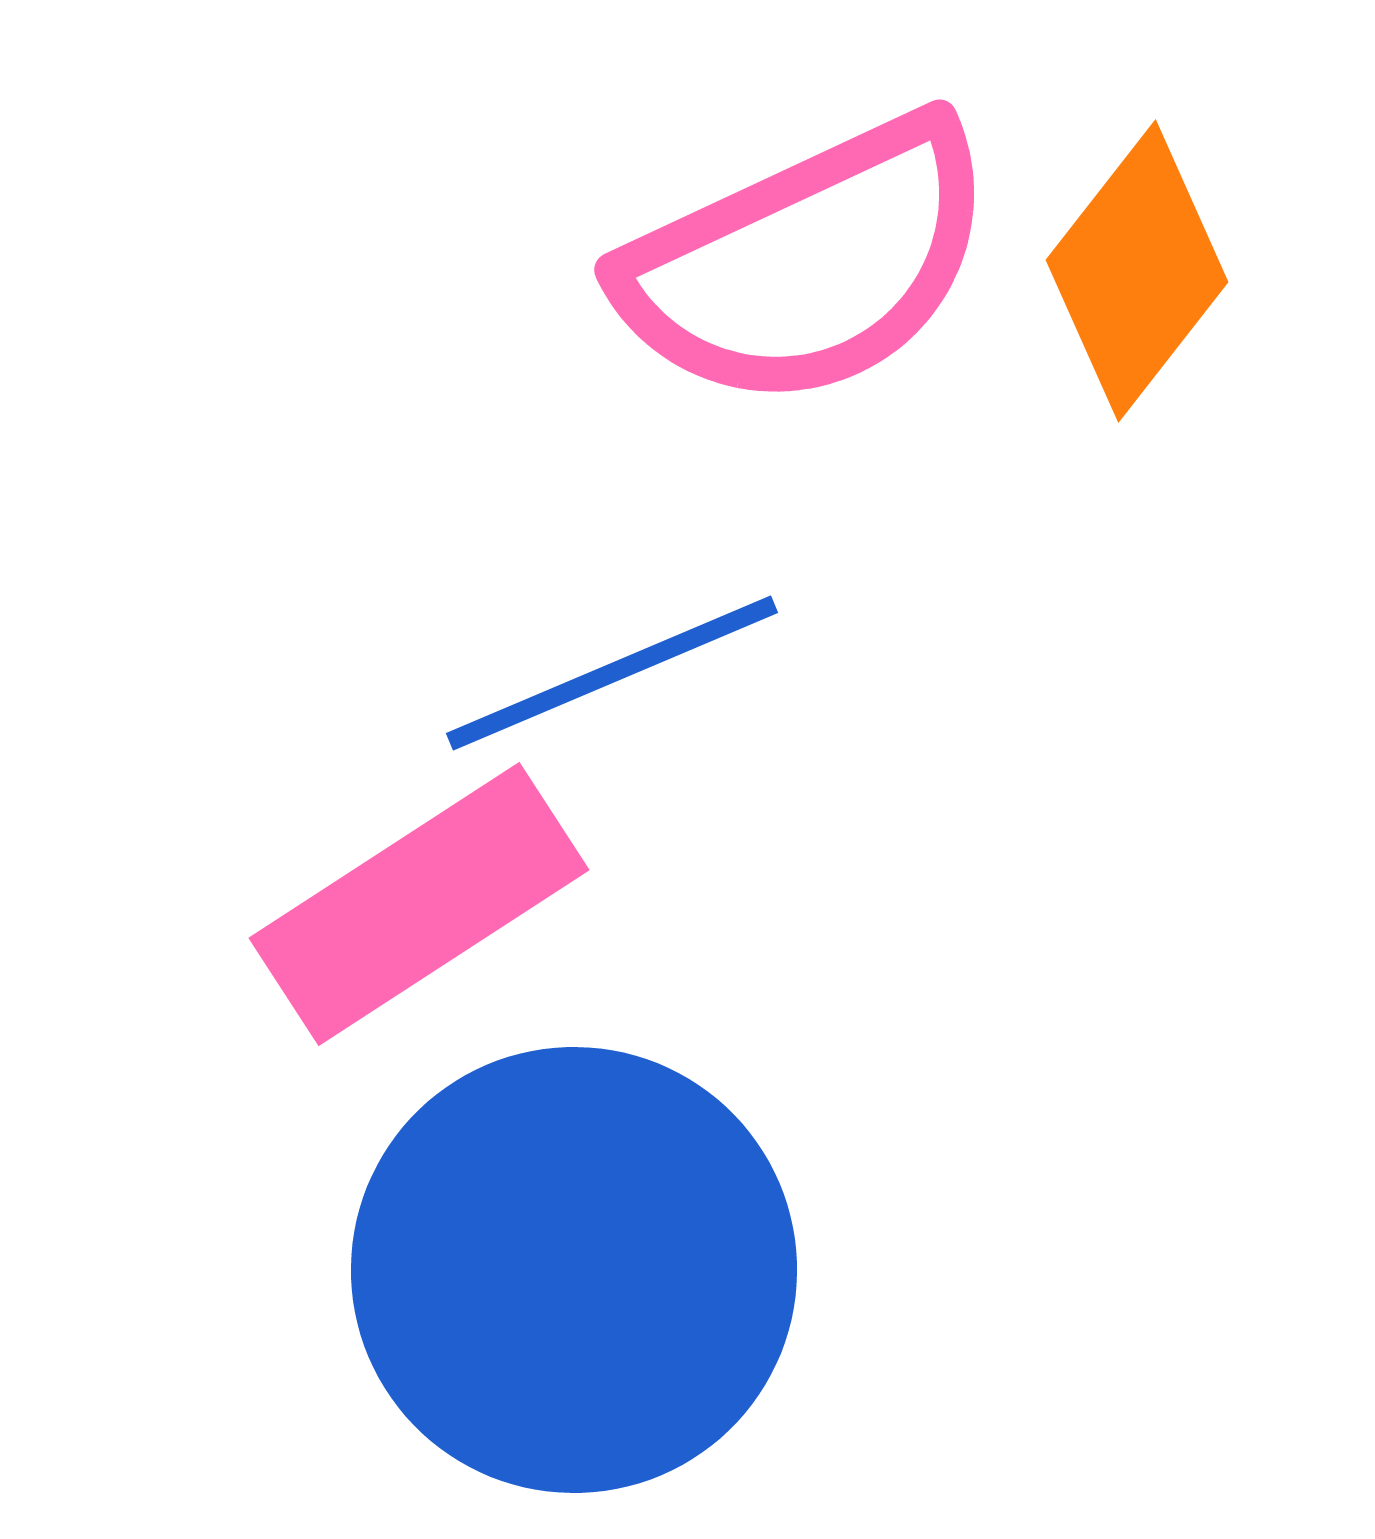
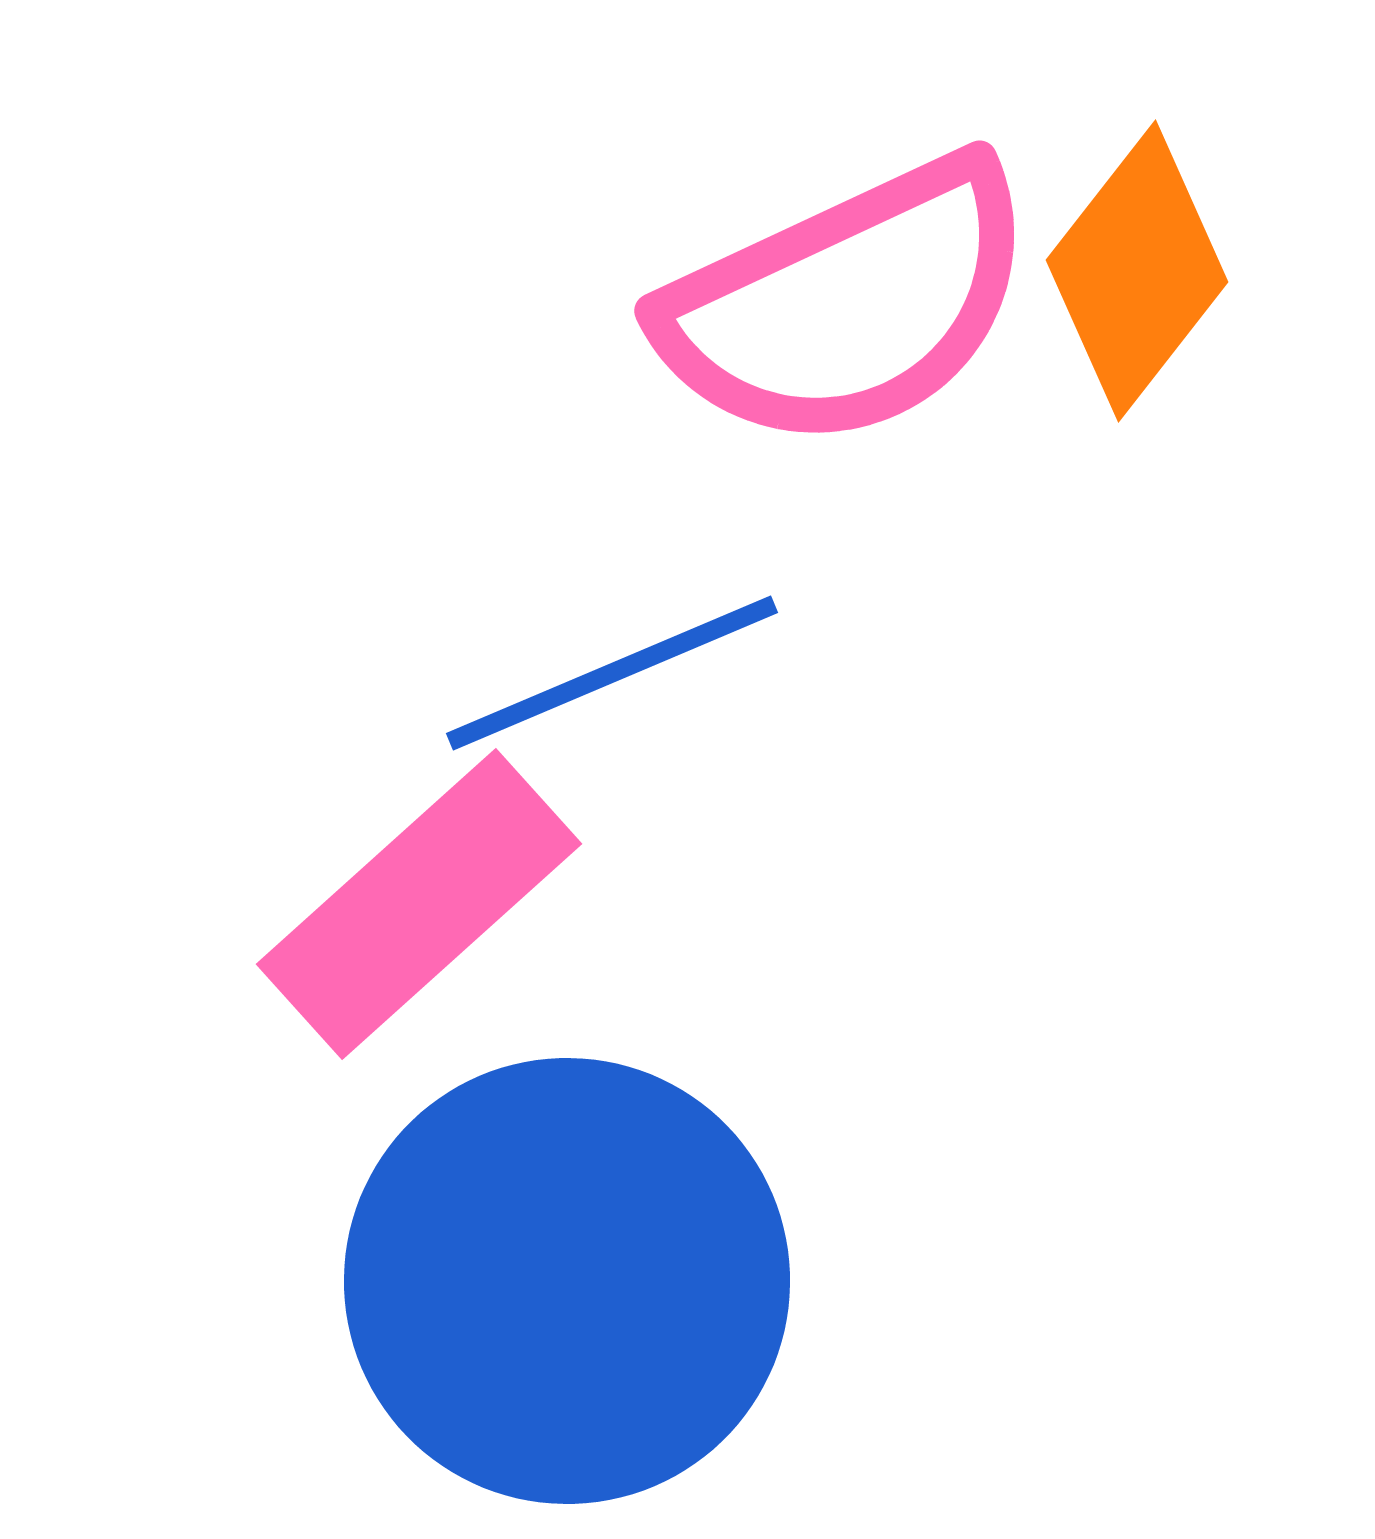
pink semicircle: moved 40 px right, 41 px down
pink rectangle: rotated 9 degrees counterclockwise
blue circle: moved 7 px left, 11 px down
